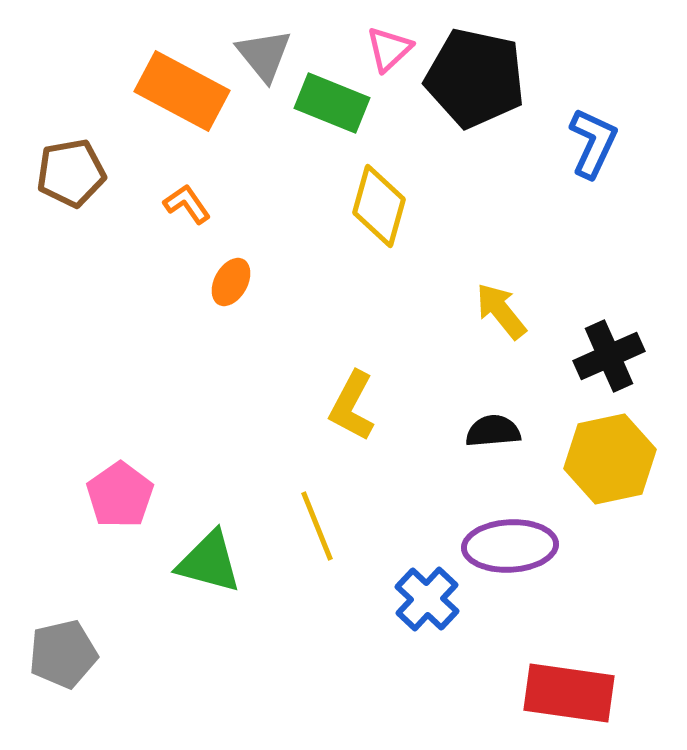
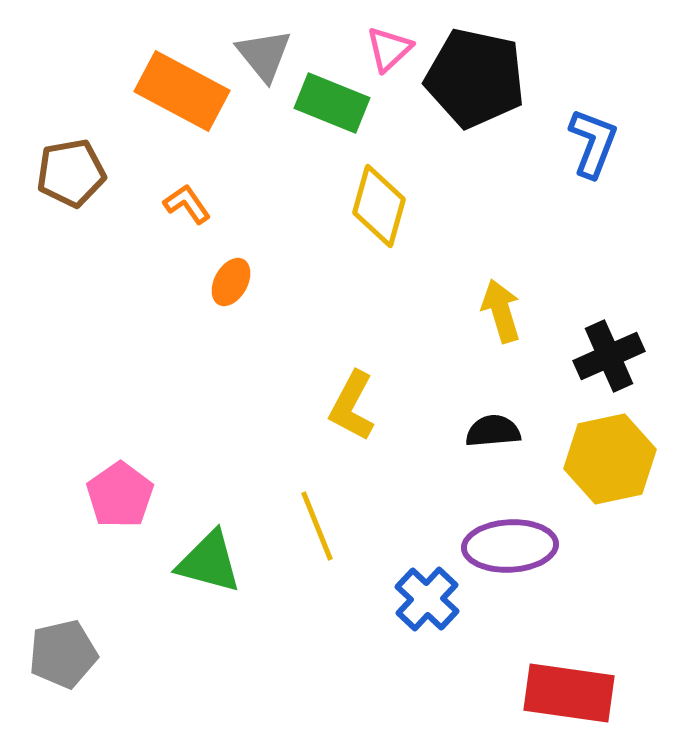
blue L-shape: rotated 4 degrees counterclockwise
yellow arrow: rotated 22 degrees clockwise
